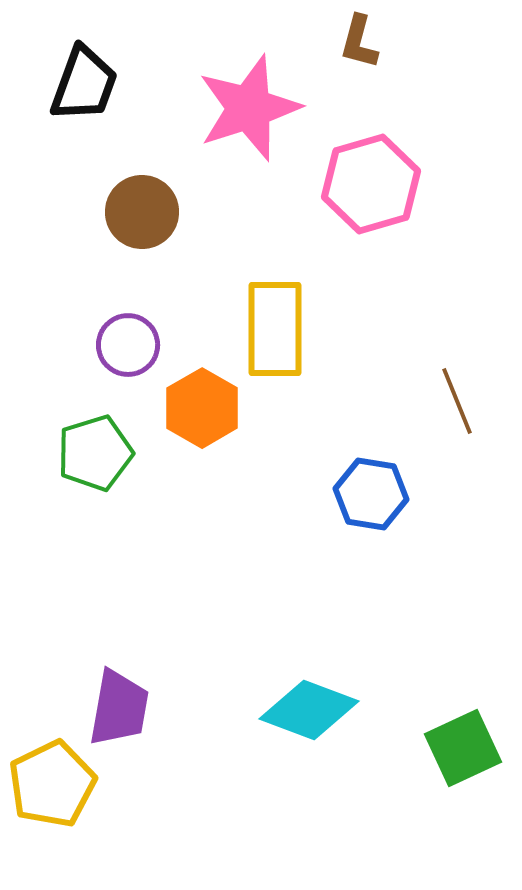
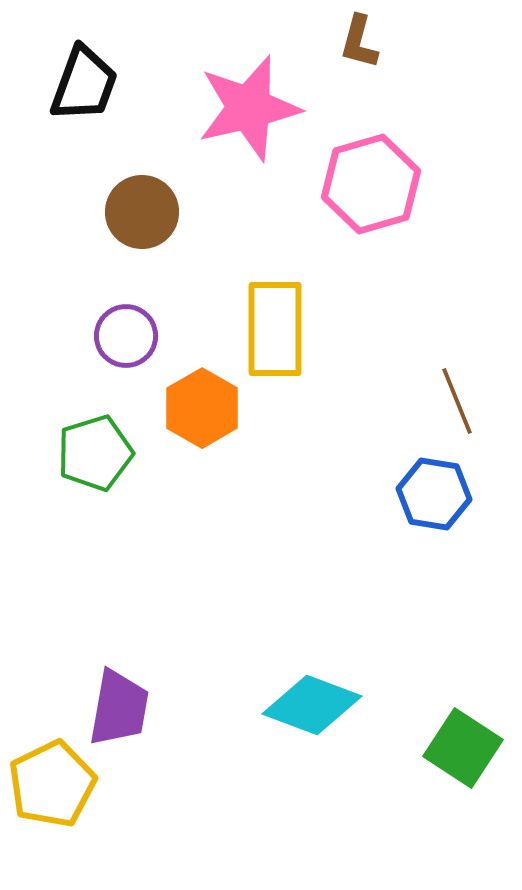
pink star: rotated 5 degrees clockwise
purple circle: moved 2 px left, 9 px up
blue hexagon: moved 63 px right
cyan diamond: moved 3 px right, 5 px up
green square: rotated 32 degrees counterclockwise
